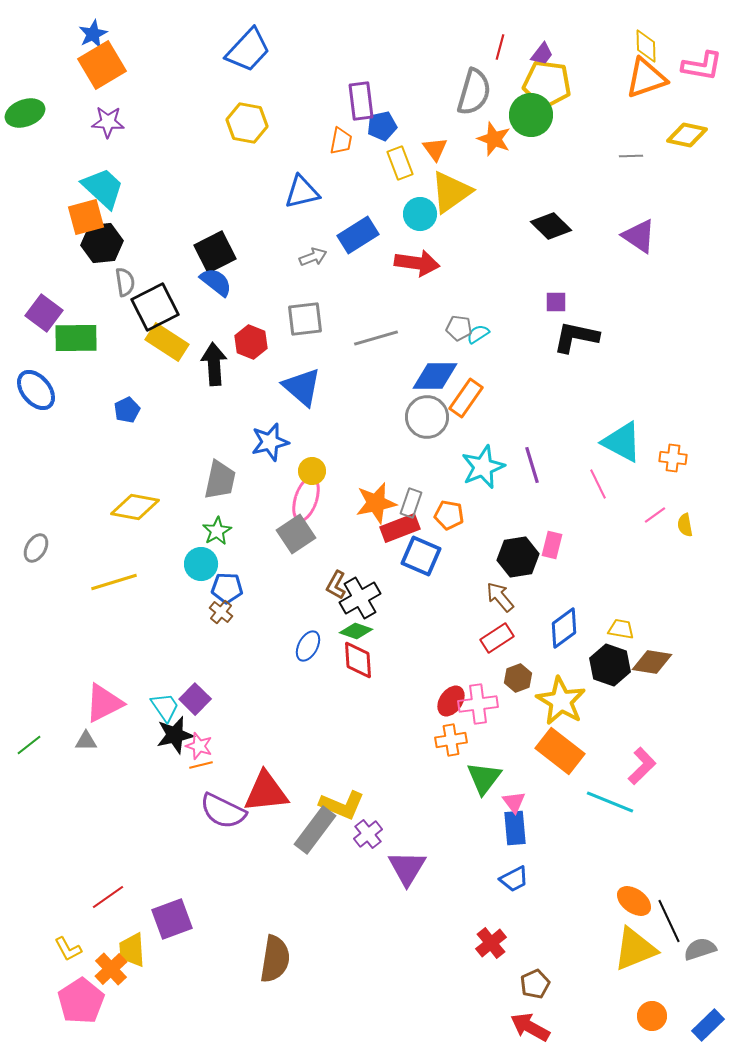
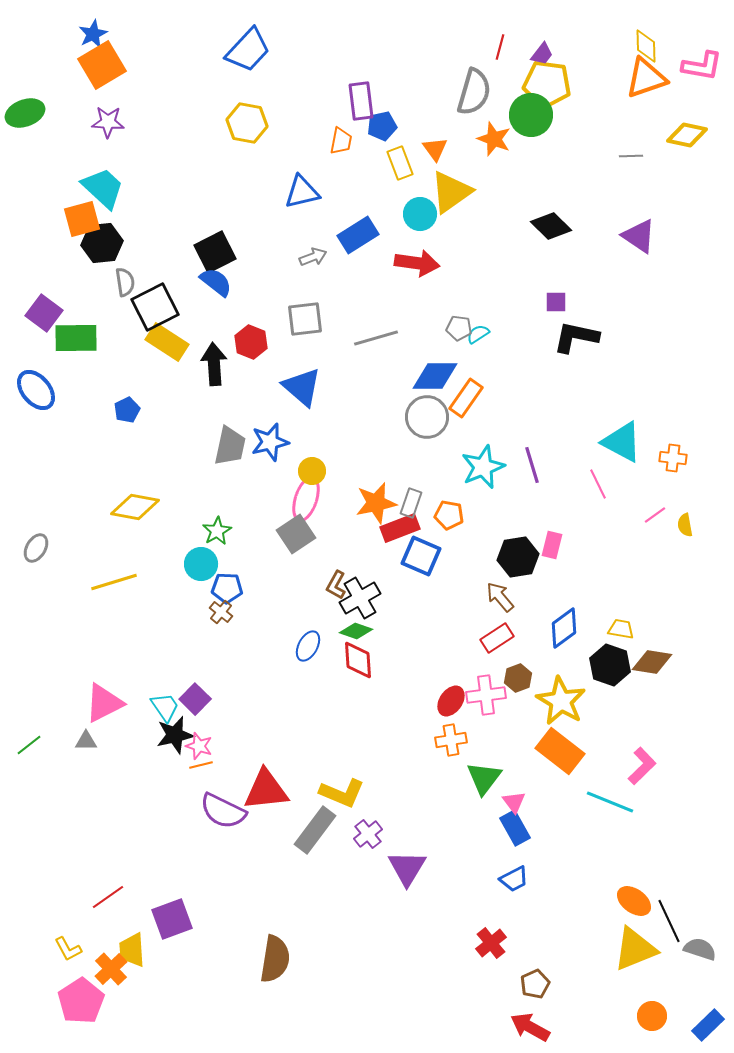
orange square at (86, 217): moved 4 px left, 2 px down
gray trapezoid at (220, 480): moved 10 px right, 34 px up
pink cross at (478, 704): moved 8 px right, 9 px up
red triangle at (266, 792): moved 2 px up
yellow L-shape at (342, 805): moved 12 px up
blue rectangle at (515, 828): rotated 24 degrees counterclockwise
gray semicircle at (700, 949): rotated 36 degrees clockwise
